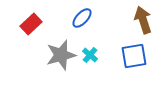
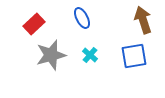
blue ellipse: rotated 70 degrees counterclockwise
red rectangle: moved 3 px right
gray star: moved 10 px left
